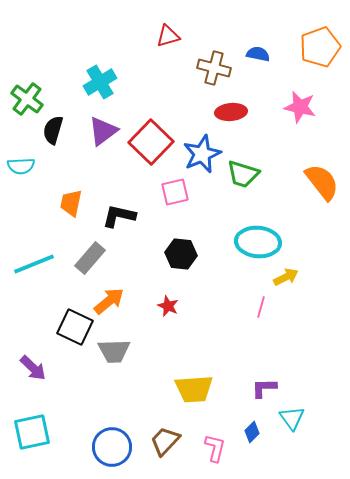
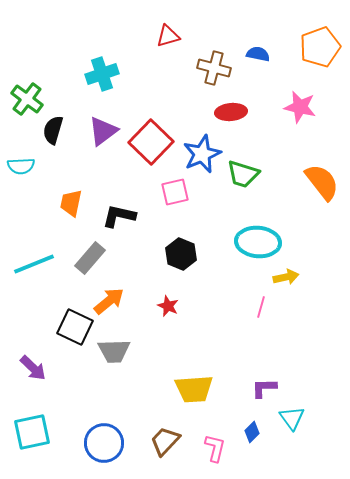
cyan cross: moved 2 px right, 8 px up; rotated 12 degrees clockwise
black hexagon: rotated 16 degrees clockwise
yellow arrow: rotated 15 degrees clockwise
blue circle: moved 8 px left, 4 px up
